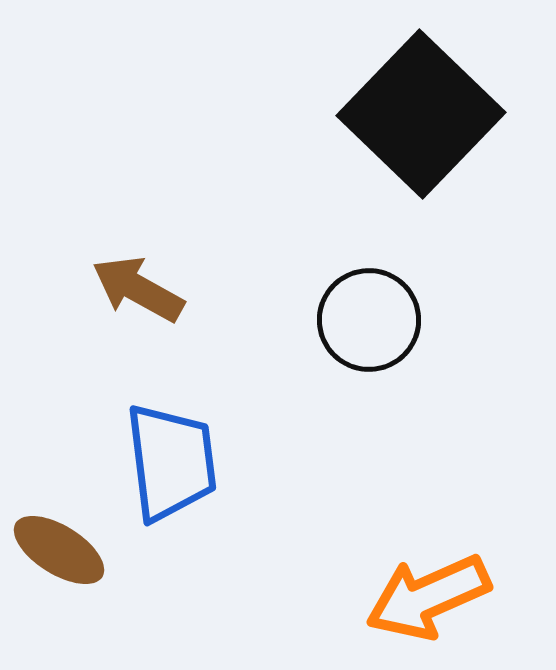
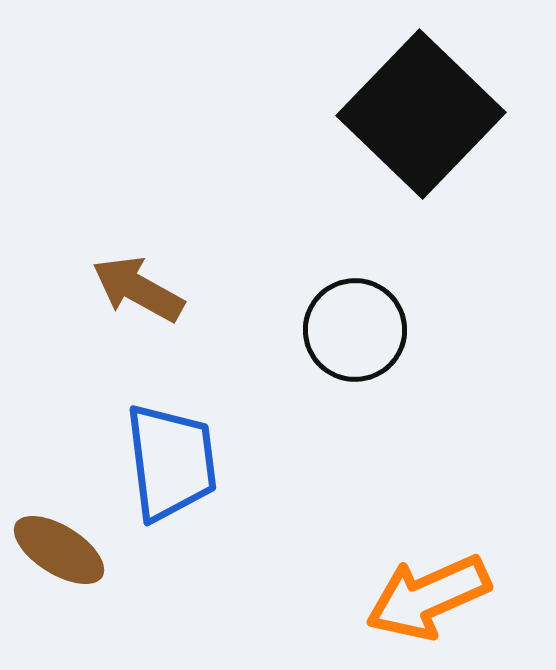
black circle: moved 14 px left, 10 px down
